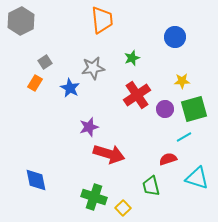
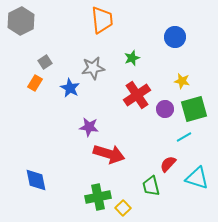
yellow star: rotated 14 degrees clockwise
purple star: rotated 24 degrees clockwise
red semicircle: moved 5 px down; rotated 30 degrees counterclockwise
green cross: moved 4 px right; rotated 30 degrees counterclockwise
